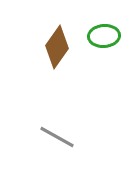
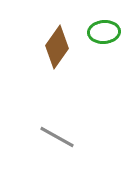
green ellipse: moved 4 px up
